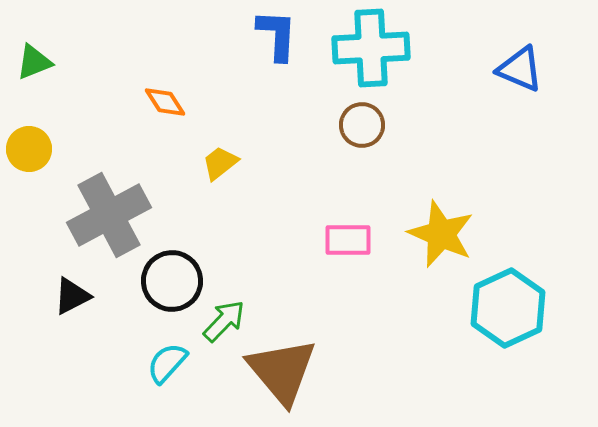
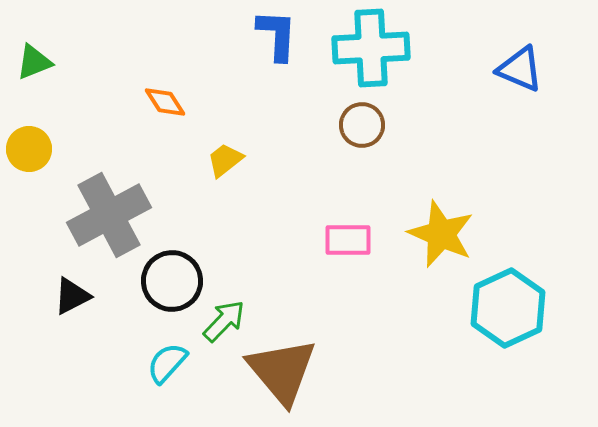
yellow trapezoid: moved 5 px right, 3 px up
